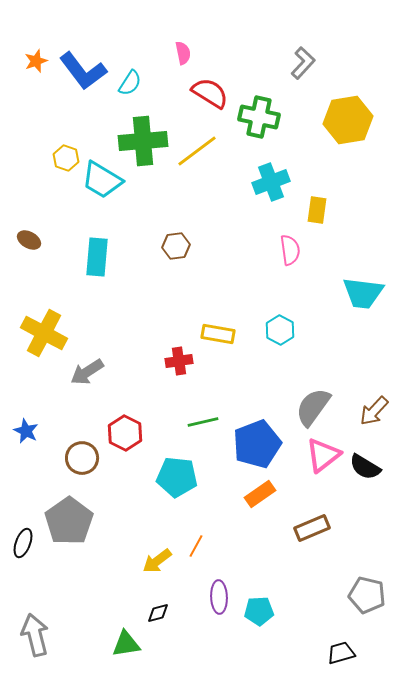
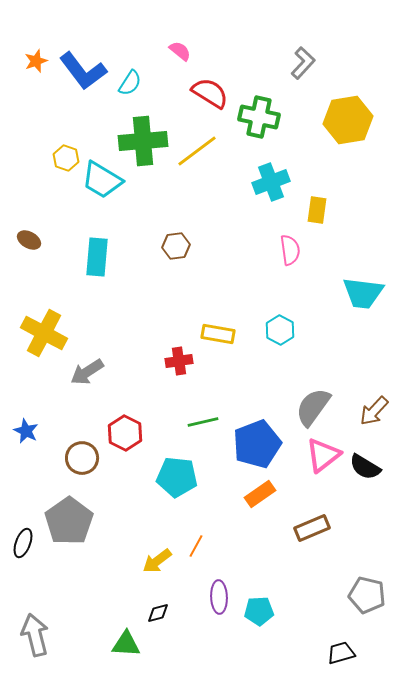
pink semicircle at (183, 53): moved 3 px left, 2 px up; rotated 40 degrees counterclockwise
green triangle at (126, 644): rotated 12 degrees clockwise
